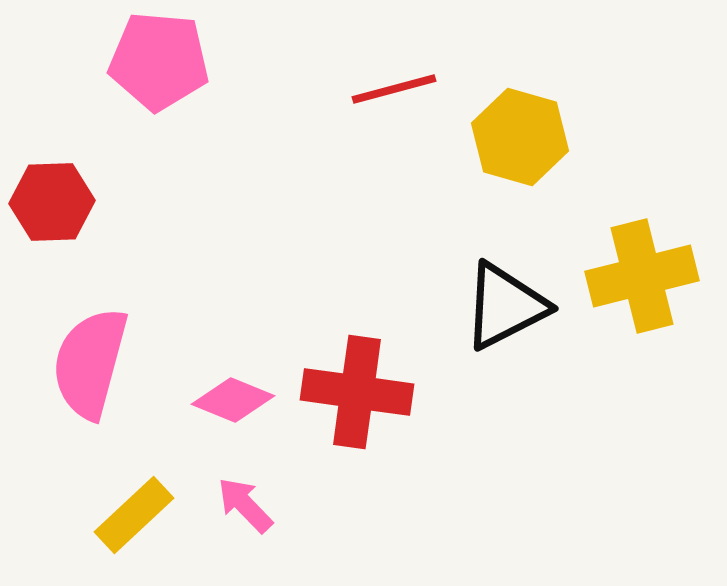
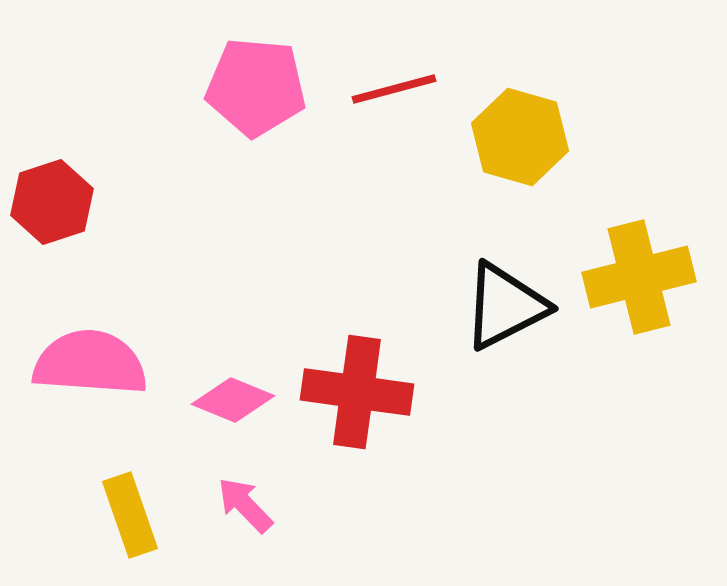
pink pentagon: moved 97 px right, 26 px down
red hexagon: rotated 16 degrees counterclockwise
yellow cross: moved 3 px left, 1 px down
pink semicircle: rotated 79 degrees clockwise
yellow rectangle: moved 4 px left; rotated 66 degrees counterclockwise
